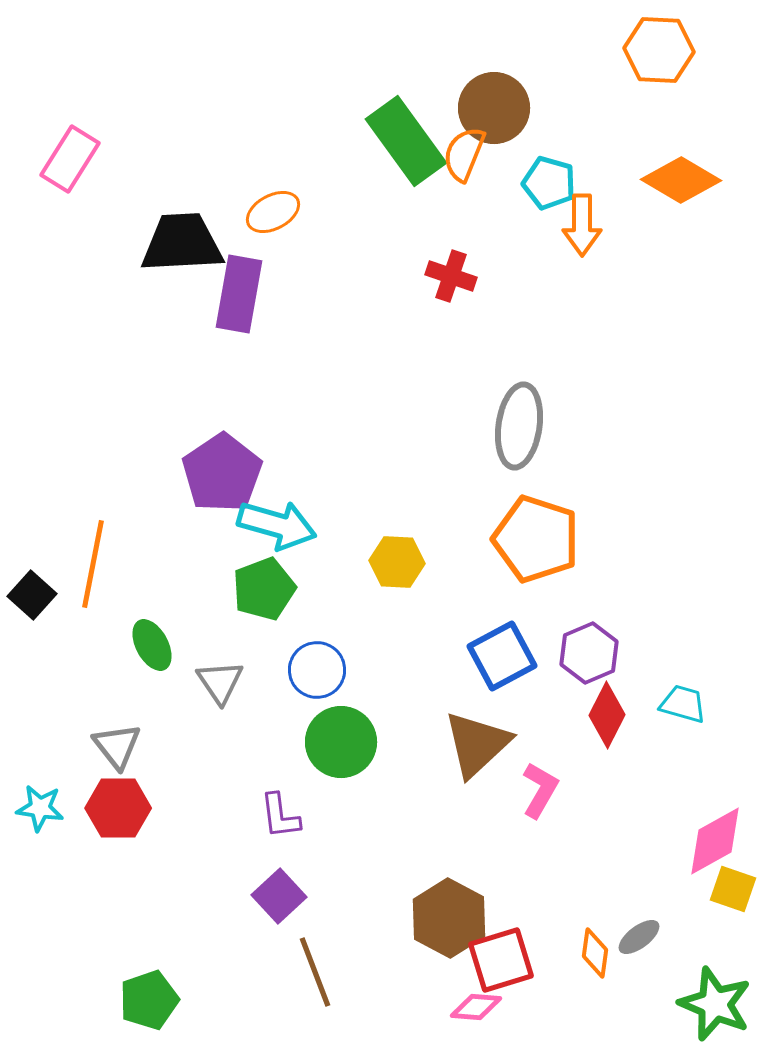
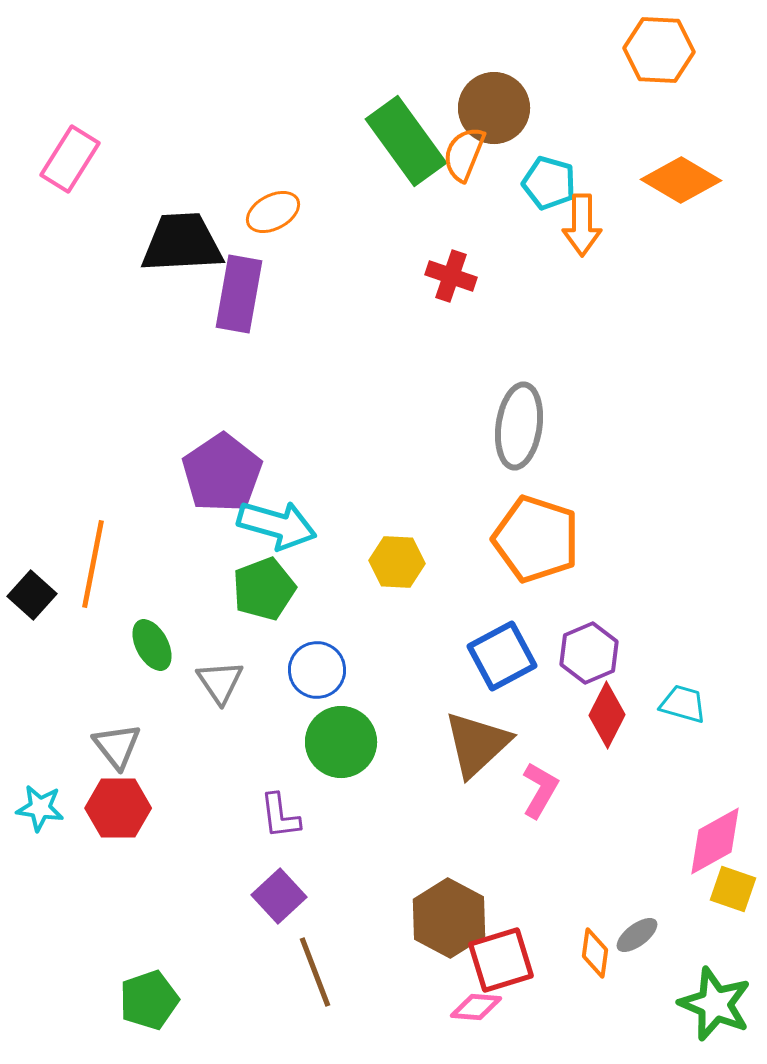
gray ellipse at (639, 937): moved 2 px left, 2 px up
